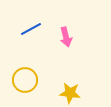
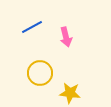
blue line: moved 1 px right, 2 px up
yellow circle: moved 15 px right, 7 px up
